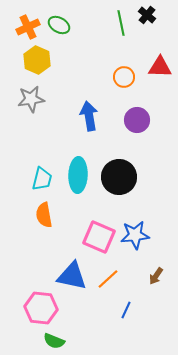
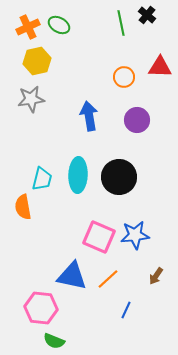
yellow hexagon: moved 1 px down; rotated 24 degrees clockwise
orange semicircle: moved 21 px left, 8 px up
